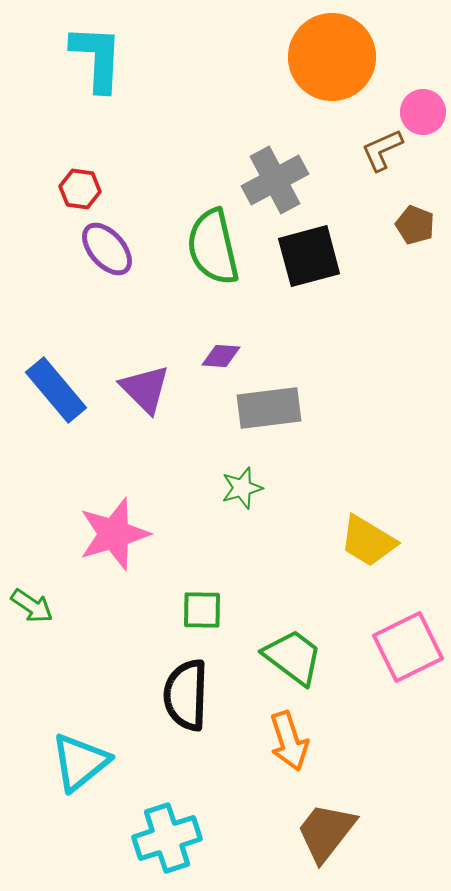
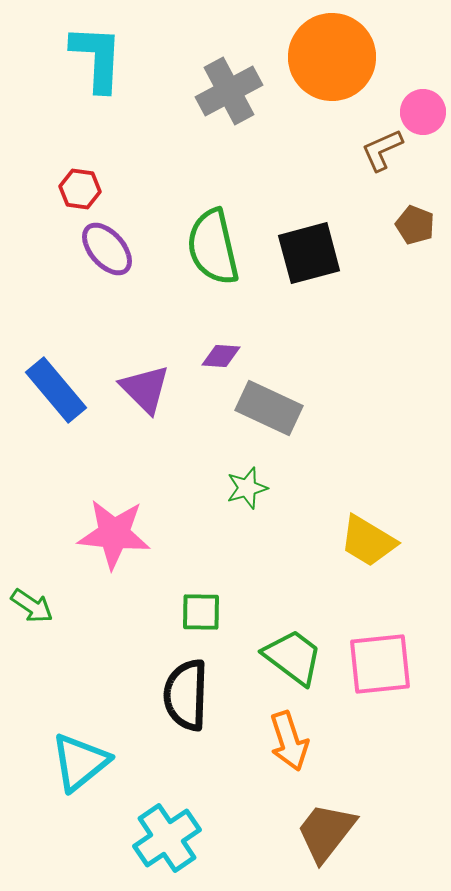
gray cross: moved 46 px left, 89 px up
black square: moved 3 px up
gray rectangle: rotated 32 degrees clockwise
green star: moved 5 px right
pink star: rotated 22 degrees clockwise
green square: moved 1 px left, 2 px down
pink square: moved 28 px left, 17 px down; rotated 20 degrees clockwise
cyan cross: rotated 16 degrees counterclockwise
